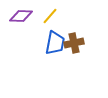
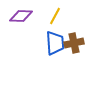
yellow line: moved 5 px right; rotated 12 degrees counterclockwise
blue trapezoid: rotated 15 degrees counterclockwise
